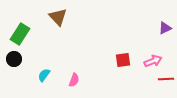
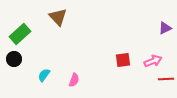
green rectangle: rotated 15 degrees clockwise
